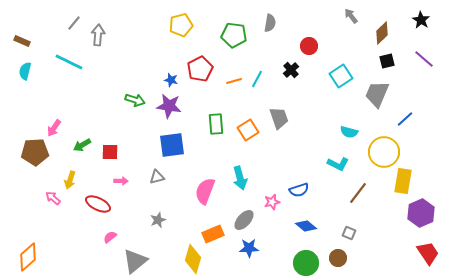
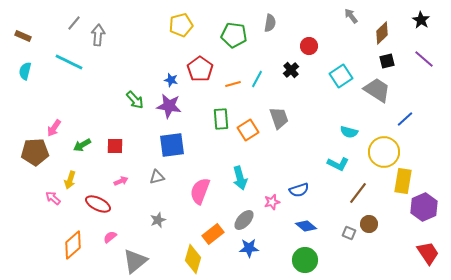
brown rectangle at (22, 41): moved 1 px right, 5 px up
red pentagon at (200, 69): rotated 10 degrees counterclockwise
orange line at (234, 81): moved 1 px left, 3 px down
gray trapezoid at (377, 94): moved 4 px up; rotated 100 degrees clockwise
green arrow at (135, 100): rotated 30 degrees clockwise
green rectangle at (216, 124): moved 5 px right, 5 px up
red square at (110, 152): moved 5 px right, 6 px up
pink arrow at (121, 181): rotated 24 degrees counterclockwise
pink semicircle at (205, 191): moved 5 px left
purple hexagon at (421, 213): moved 3 px right, 6 px up
orange rectangle at (213, 234): rotated 15 degrees counterclockwise
orange diamond at (28, 257): moved 45 px right, 12 px up
brown circle at (338, 258): moved 31 px right, 34 px up
green circle at (306, 263): moved 1 px left, 3 px up
